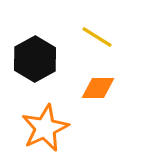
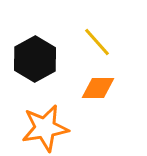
yellow line: moved 5 px down; rotated 16 degrees clockwise
orange star: rotated 15 degrees clockwise
